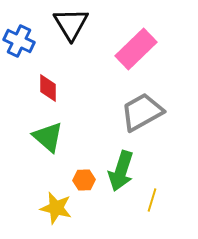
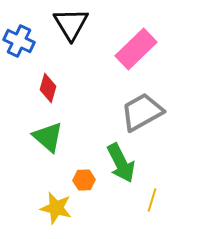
red diamond: rotated 16 degrees clockwise
green arrow: moved 8 px up; rotated 45 degrees counterclockwise
